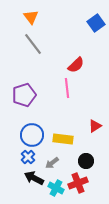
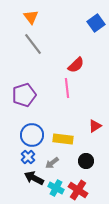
red cross: moved 7 px down; rotated 36 degrees counterclockwise
